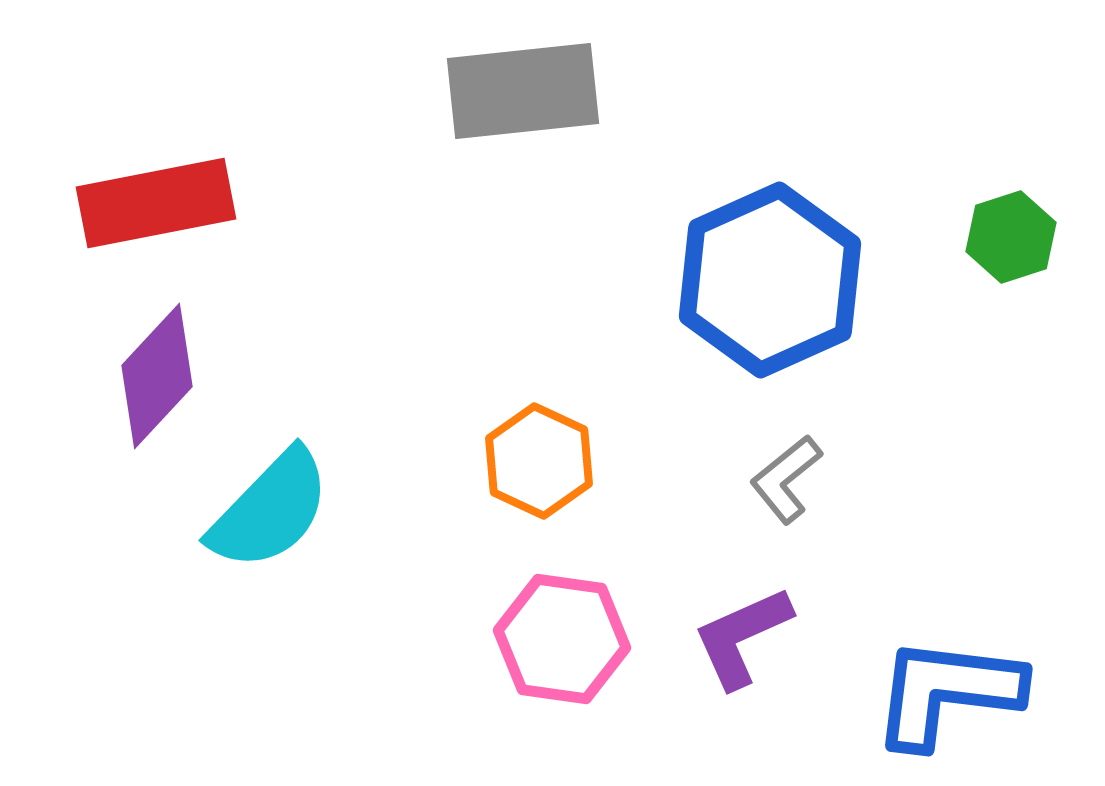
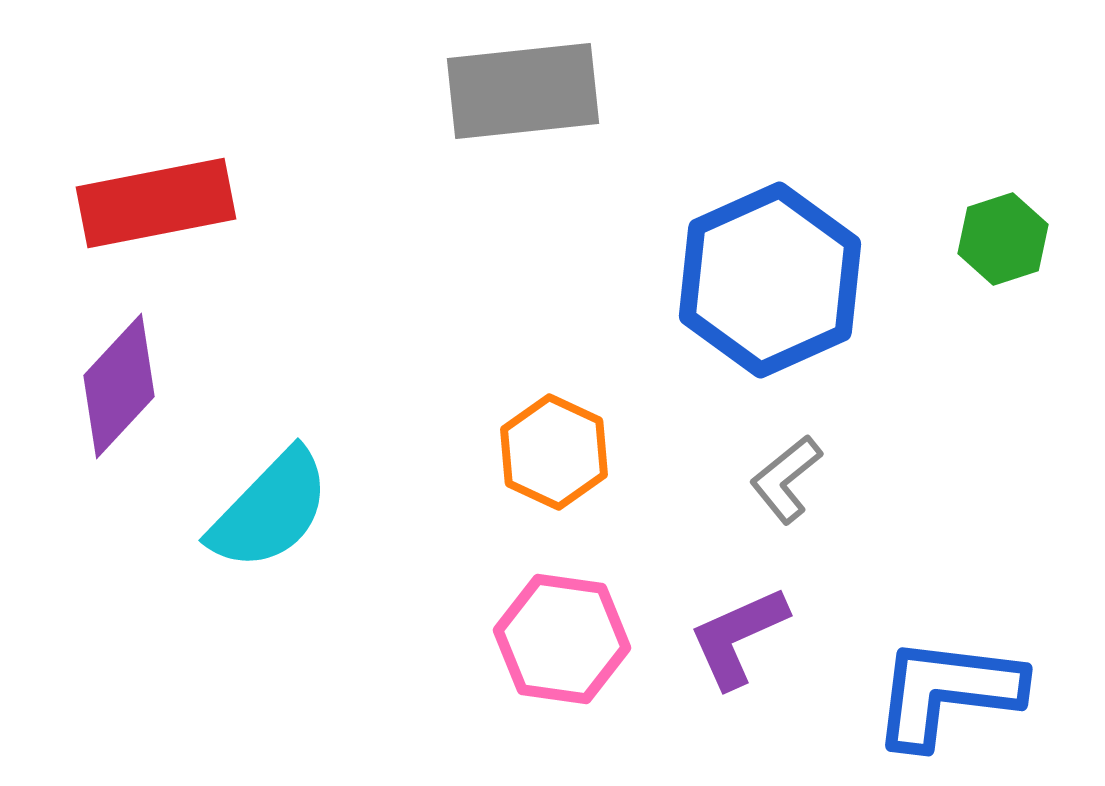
green hexagon: moved 8 px left, 2 px down
purple diamond: moved 38 px left, 10 px down
orange hexagon: moved 15 px right, 9 px up
purple L-shape: moved 4 px left
